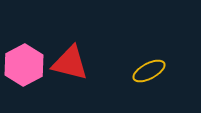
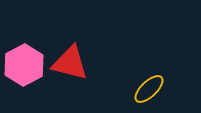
yellow ellipse: moved 18 px down; rotated 16 degrees counterclockwise
